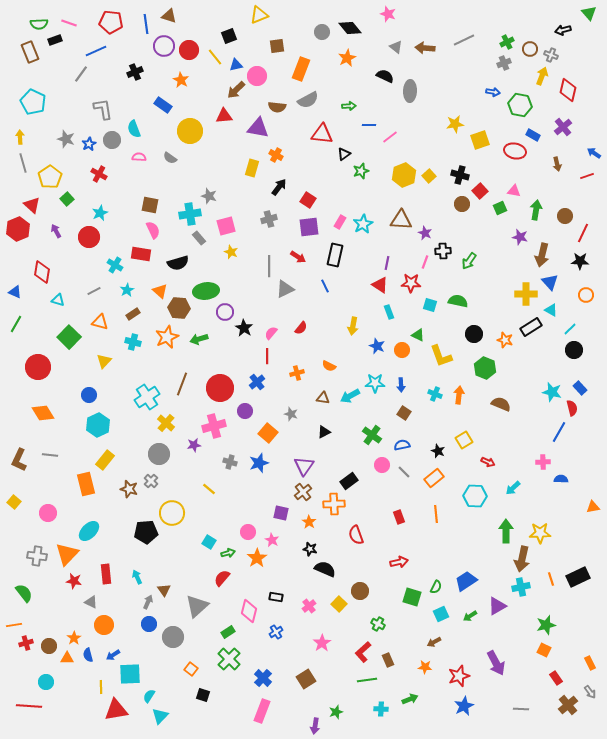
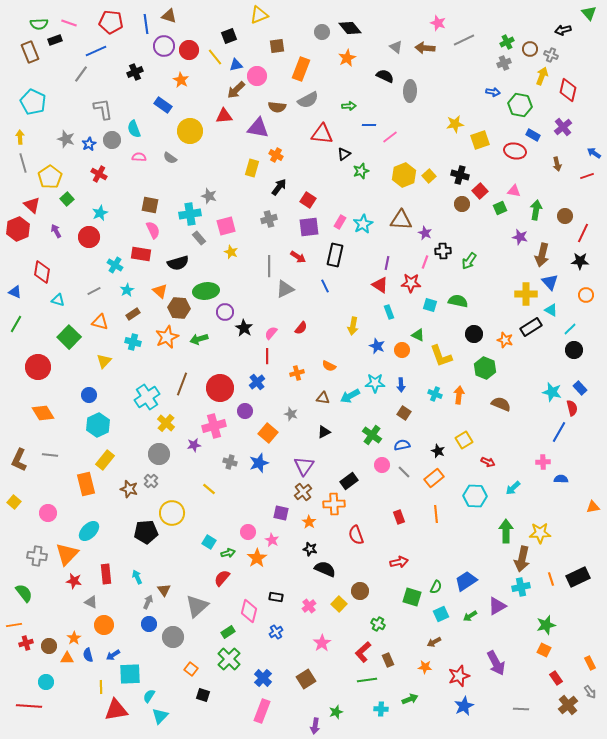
pink star at (388, 14): moved 50 px right, 9 px down
